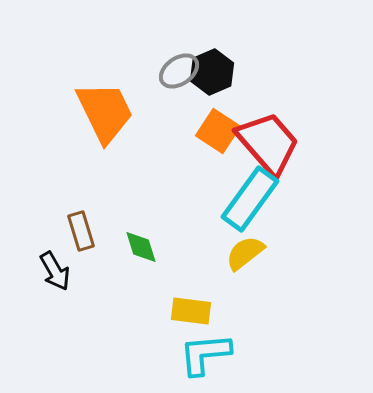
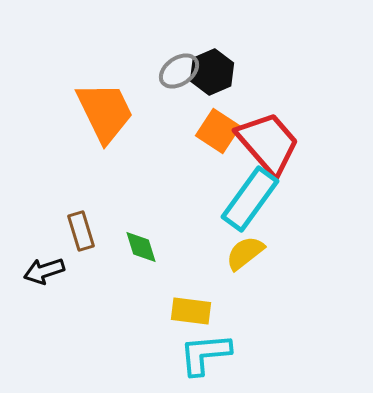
black arrow: moved 11 px left; rotated 102 degrees clockwise
